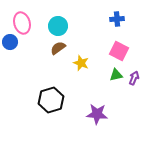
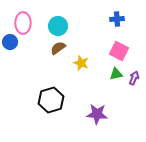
pink ellipse: moved 1 px right; rotated 15 degrees clockwise
green triangle: moved 1 px up
